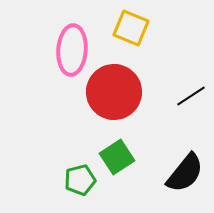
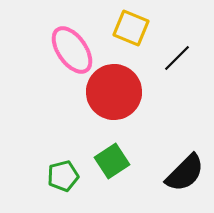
pink ellipse: rotated 39 degrees counterclockwise
black line: moved 14 px left, 38 px up; rotated 12 degrees counterclockwise
green square: moved 5 px left, 4 px down
black semicircle: rotated 6 degrees clockwise
green pentagon: moved 17 px left, 4 px up
